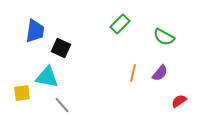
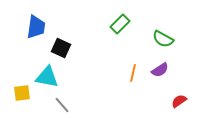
blue trapezoid: moved 1 px right, 4 px up
green semicircle: moved 1 px left, 2 px down
purple semicircle: moved 3 px up; rotated 18 degrees clockwise
